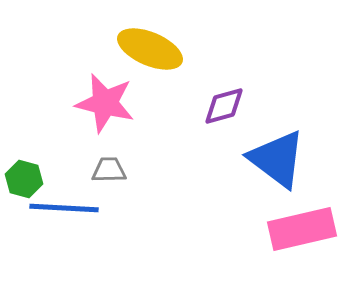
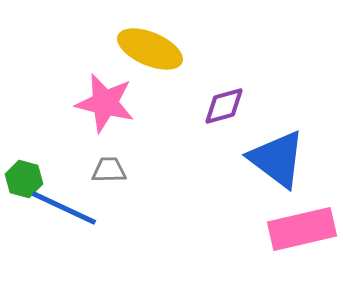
blue line: rotated 22 degrees clockwise
